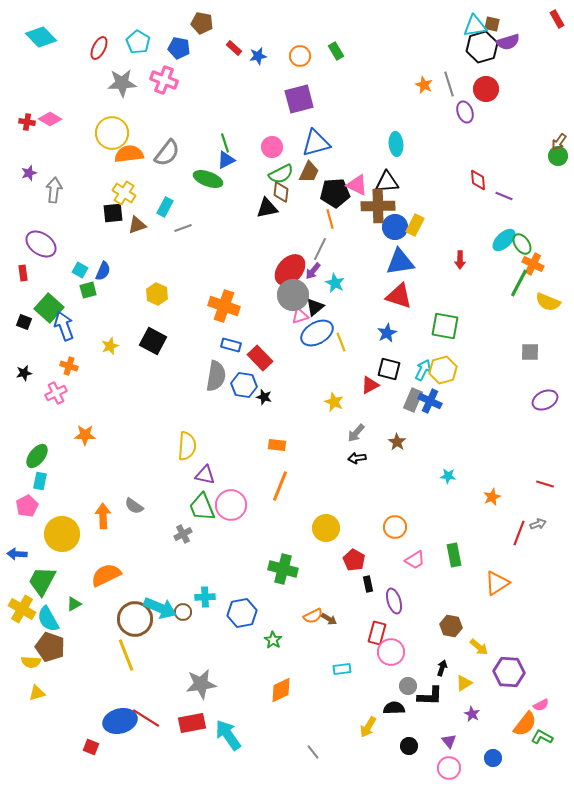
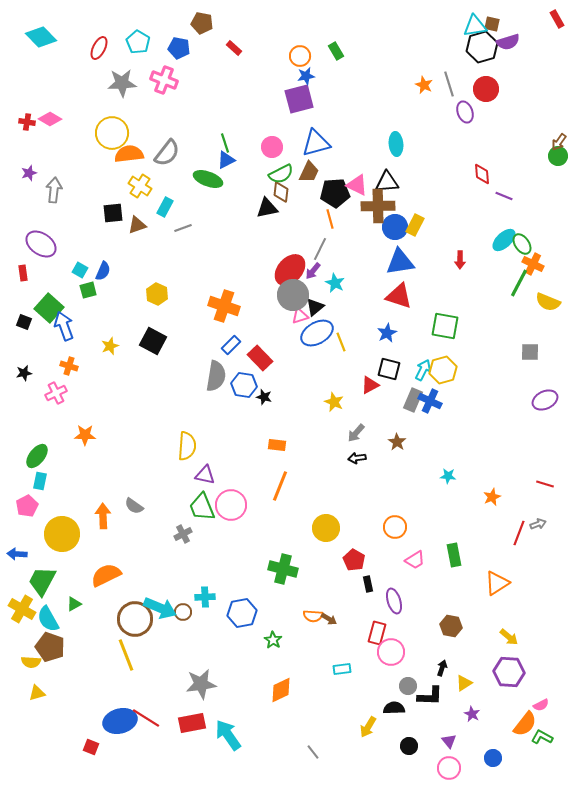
blue star at (258, 56): moved 48 px right, 20 px down
red diamond at (478, 180): moved 4 px right, 6 px up
yellow cross at (124, 193): moved 16 px right, 7 px up
blue rectangle at (231, 345): rotated 60 degrees counterclockwise
orange semicircle at (313, 616): rotated 30 degrees clockwise
yellow arrow at (479, 647): moved 30 px right, 10 px up
